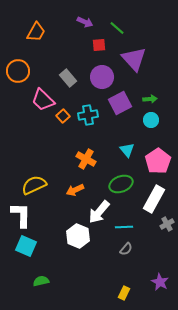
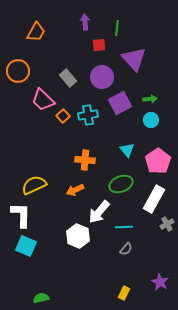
purple arrow: rotated 119 degrees counterclockwise
green line: rotated 56 degrees clockwise
orange cross: moved 1 px left, 1 px down; rotated 24 degrees counterclockwise
green semicircle: moved 17 px down
